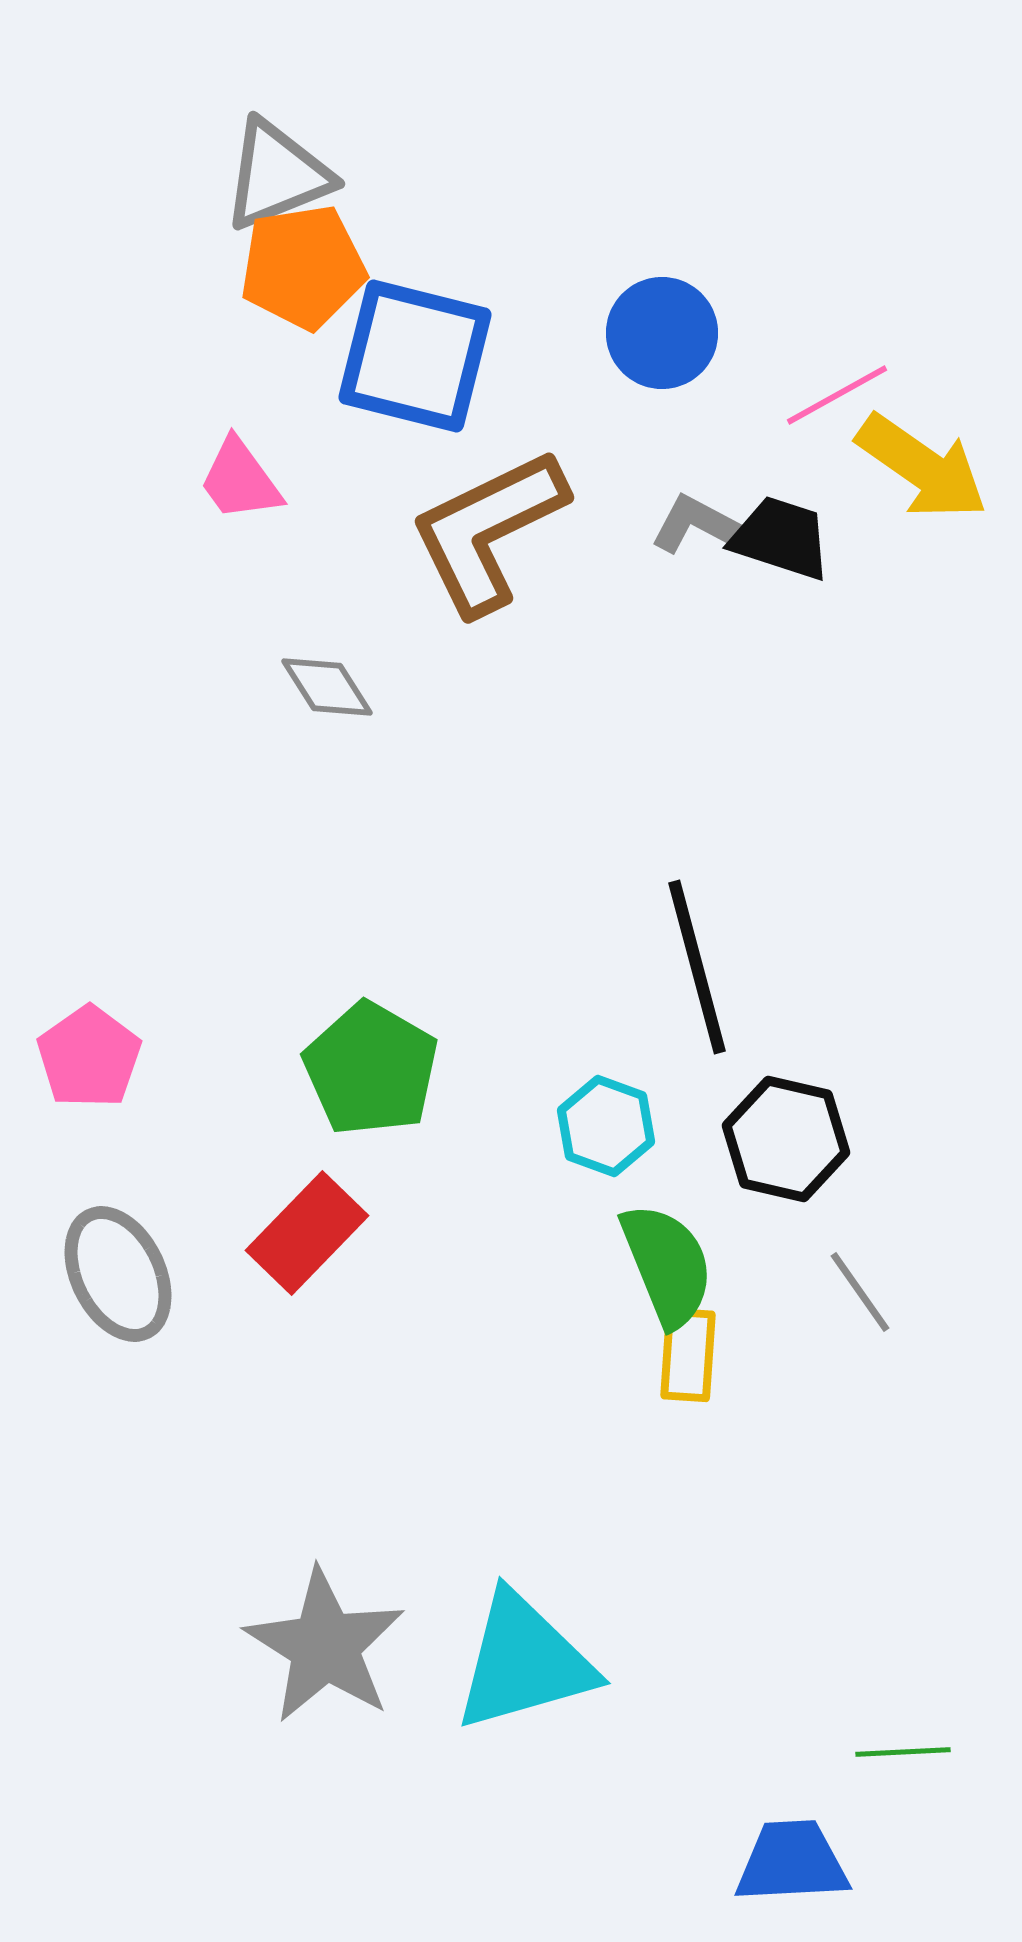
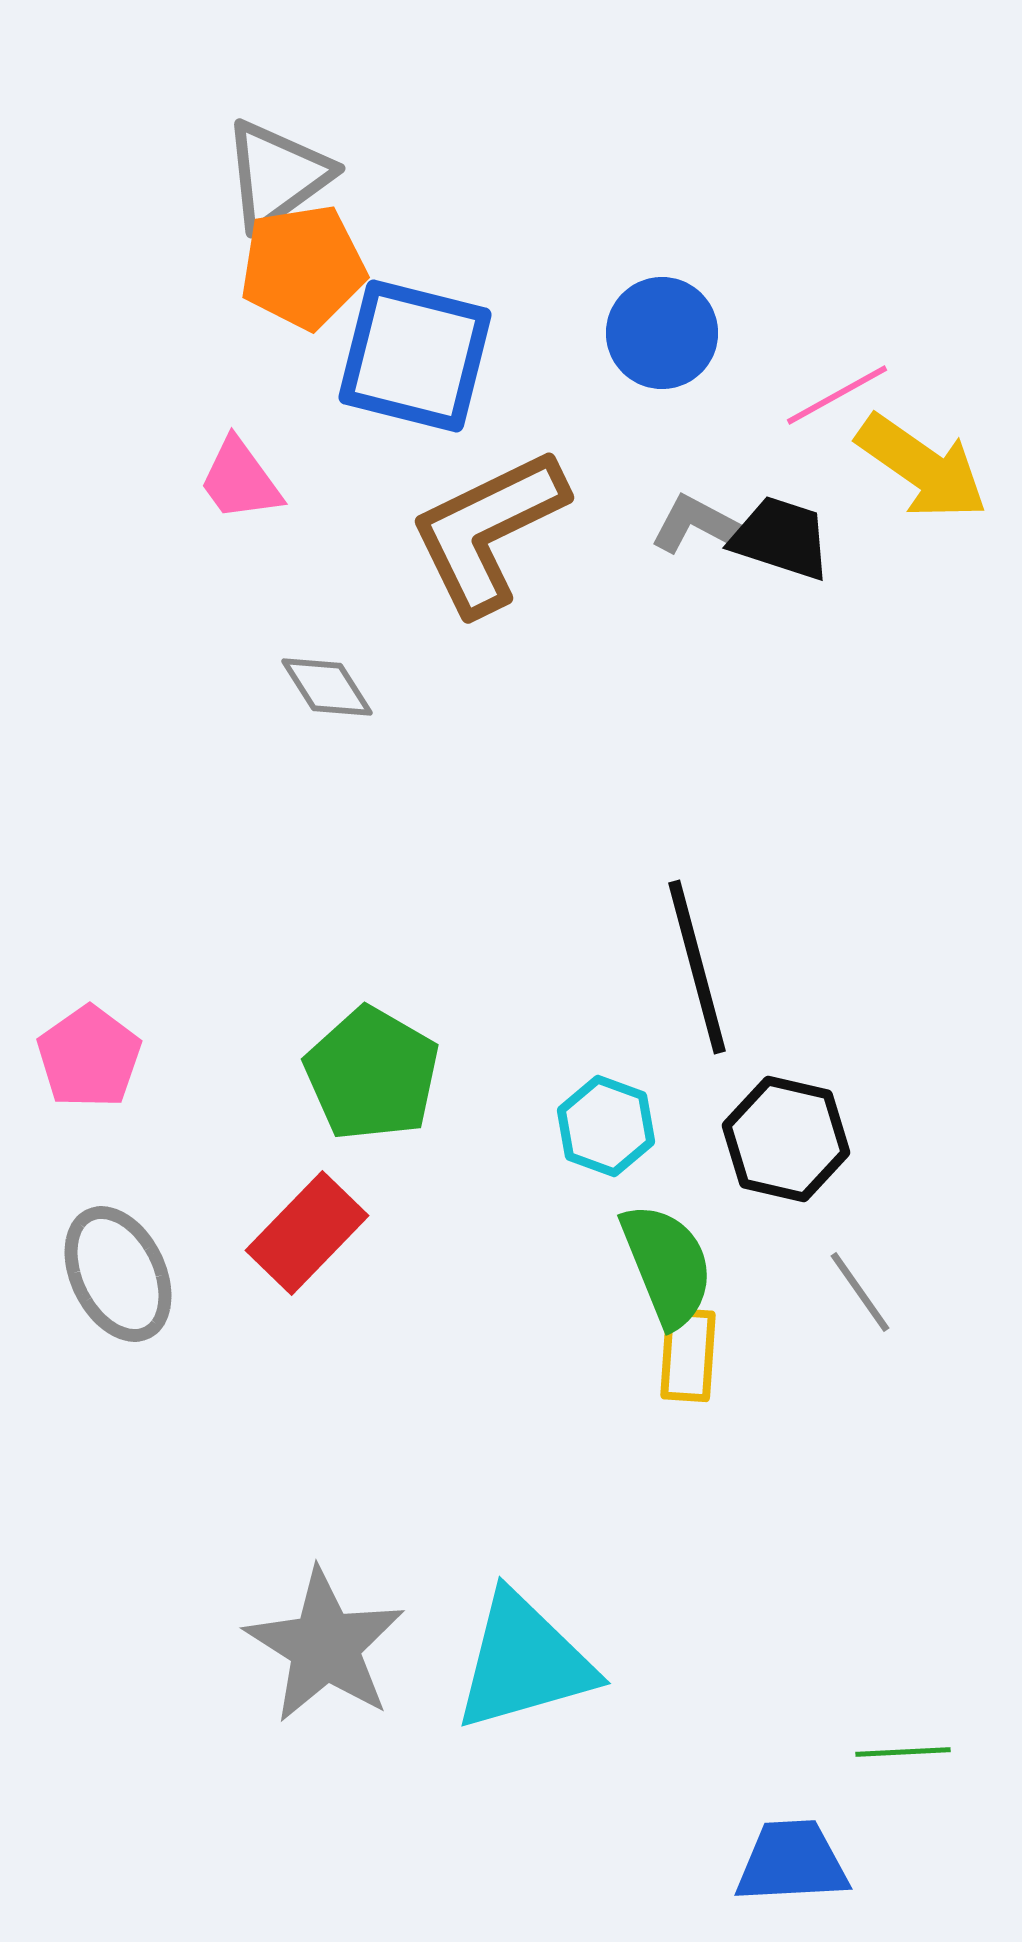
gray triangle: rotated 14 degrees counterclockwise
green pentagon: moved 1 px right, 5 px down
